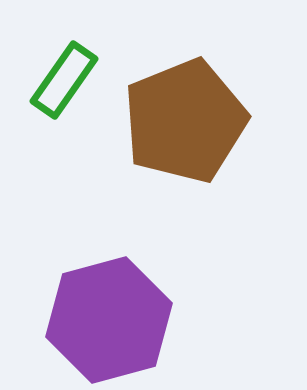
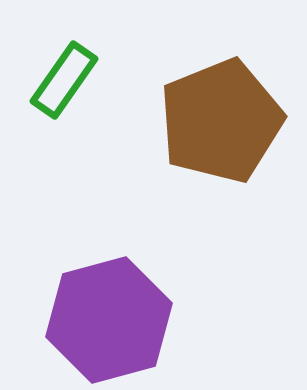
brown pentagon: moved 36 px right
